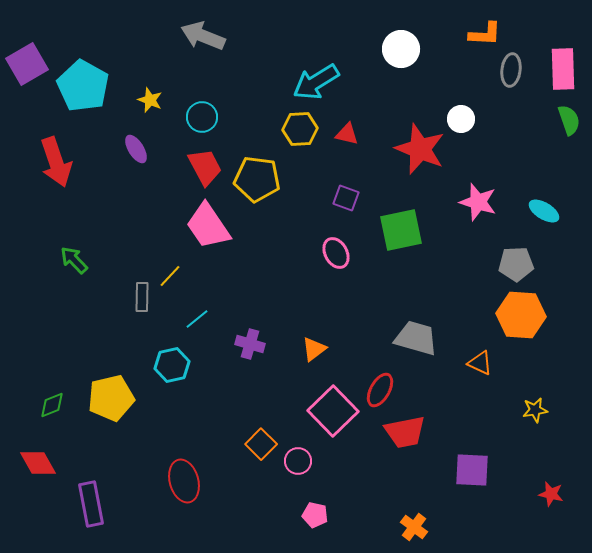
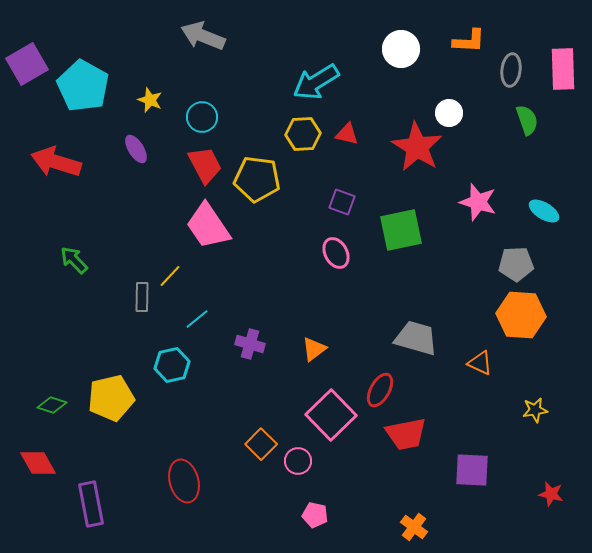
orange L-shape at (485, 34): moved 16 px left, 7 px down
white circle at (461, 119): moved 12 px left, 6 px up
green semicircle at (569, 120): moved 42 px left
yellow hexagon at (300, 129): moved 3 px right, 5 px down
red star at (420, 149): moved 3 px left, 2 px up; rotated 9 degrees clockwise
red arrow at (56, 162): rotated 126 degrees clockwise
red trapezoid at (205, 167): moved 2 px up
purple square at (346, 198): moved 4 px left, 4 px down
green diamond at (52, 405): rotated 40 degrees clockwise
pink square at (333, 411): moved 2 px left, 4 px down
red trapezoid at (405, 432): moved 1 px right, 2 px down
